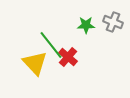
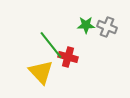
gray cross: moved 6 px left, 5 px down
red cross: rotated 24 degrees counterclockwise
yellow triangle: moved 6 px right, 9 px down
